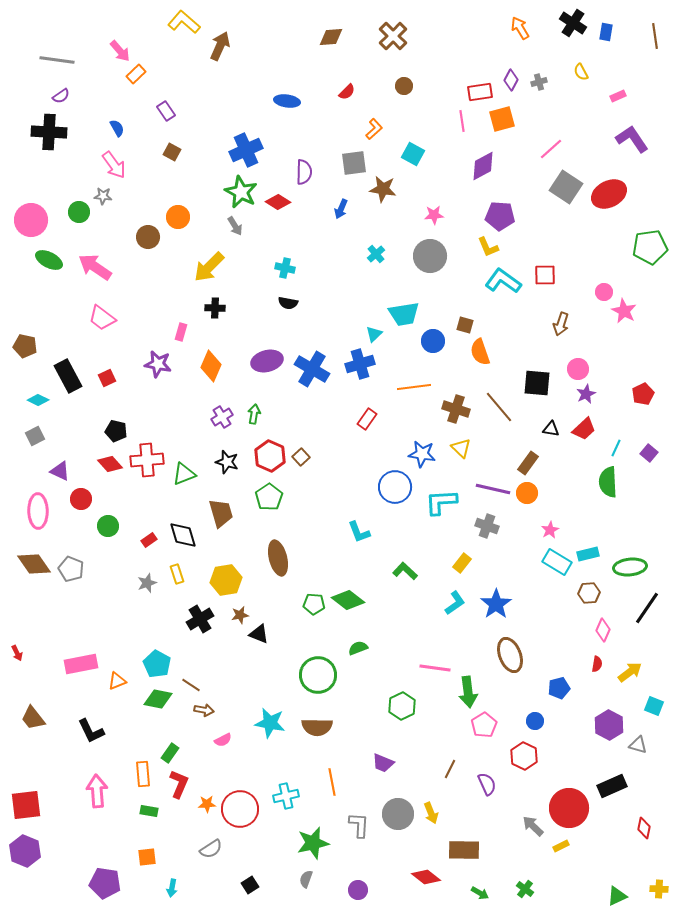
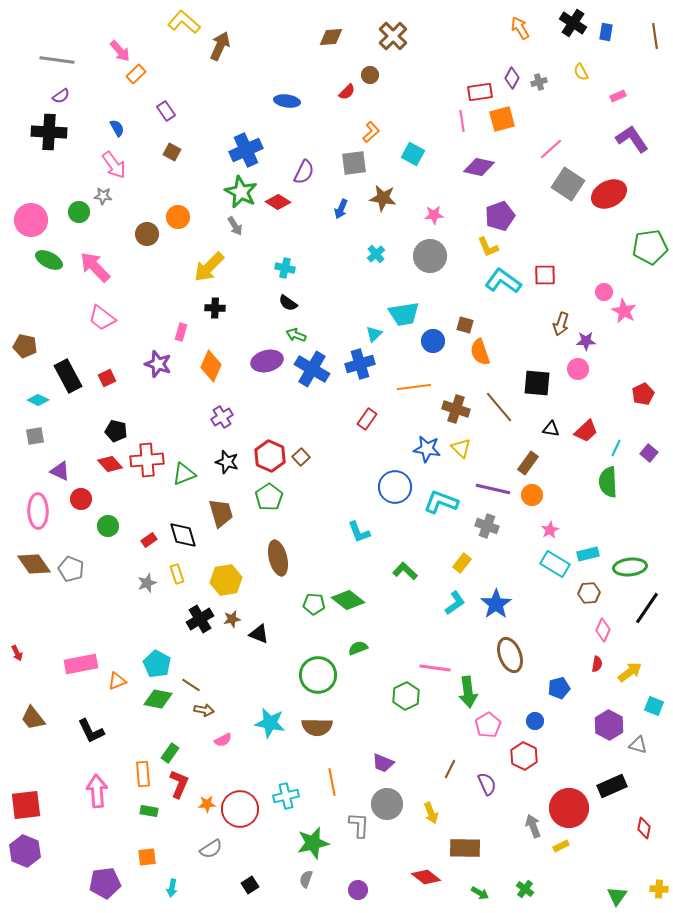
purple diamond at (511, 80): moved 1 px right, 2 px up
brown circle at (404, 86): moved 34 px left, 11 px up
orange L-shape at (374, 129): moved 3 px left, 3 px down
purple diamond at (483, 166): moved 4 px left, 1 px down; rotated 40 degrees clockwise
purple semicircle at (304, 172): rotated 25 degrees clockwise
gray square at (566, 187): moved 2 px right, 3 px up
brown star at (383, 189): moved 9 px down
purple pentagon at (500, 216): rotated 24 degrees counterclockwise
brown circle at (148, 237): moved 1 px left, 3 px up
pink arrow at (95, 267): rotated 12 degrees clockwise
black semicircle at (288, 303): rotated 24 degrees clockwise
purple star at (158, 364): rotated 8 degrees clockwise
purple star at (586, 394): moved 53 px up; rotated 24 degrees clockwise
green arrow at (254, 414): moved 42 px right, 79 px up; rotated 78 degrees counterclockwise
red trapezoid at (584, 429): moved 2 px right, 2 px down
gray square at (35, 436): rotated 18 degrees clockwise
blue star at (422, 454): moved 5 px right, 5 px up
orange circle at (527, 493): moved 5 px right, 2 px down
cyan L-shape at (441, 502): rotated 24 degrees clockwise
cyan rectangle at (557, 562): moved 2 px left, 2 px down
brown star at (240, 615): moved 8 px left, 4 px down
green hexagon at (402, 706): moved 4 px right, 10 px up
pink pentagon at (484, 725): moved 4 px right
gray circle at (398, 814): moved 11 px left, 10 px up
gray arrow at (533, 826): rotated 25 degrees clockwise
brown rectangle at (464, 850): moved 1 px right, 2 px up
purple pentagon at (105, 883): rotated 16 degrees counterclockwise
green triangle at (617, 896): rotated 30 degrees counterclockwise
